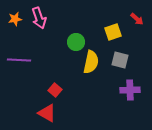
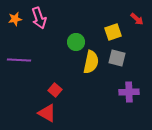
gray square: moved 3 px left, 2 px up
purple cross: moved 1 px left, 2 px down
